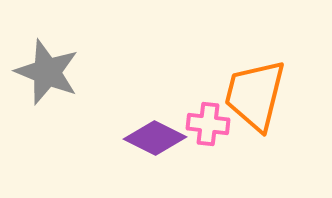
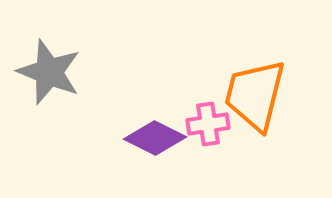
gray star: moved 2 px right
pink cross: rotated 15 degrees counterclockwise
